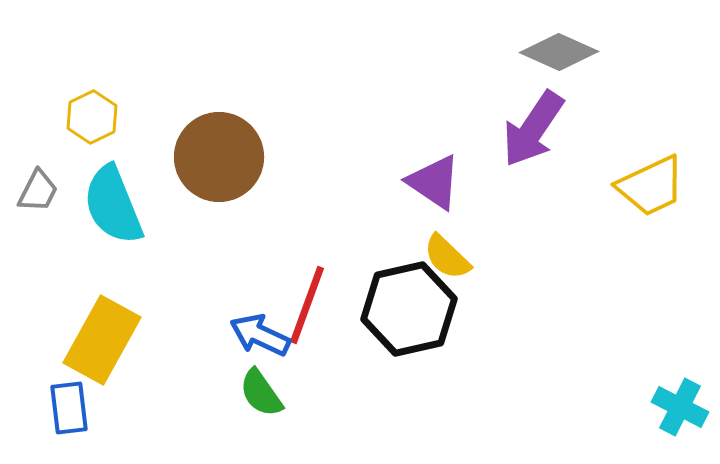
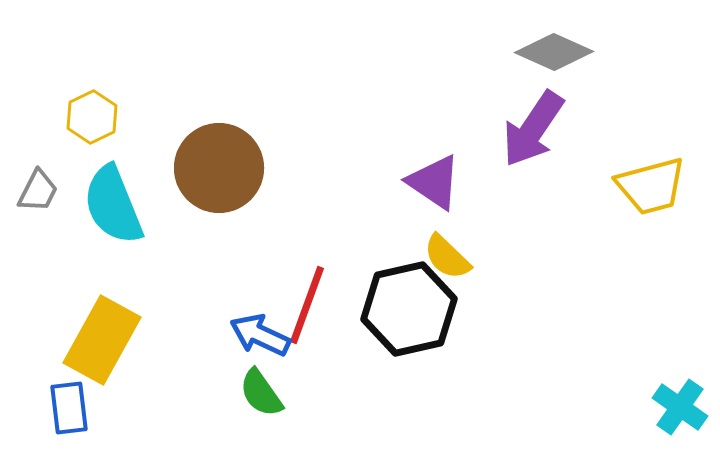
gray diamond: moved 5 px left
brown circle: moved 11 px down
yellow trapezoid: rotated 10 degrees clockwise
cyan cross: rotated 8 degrees clockwise
